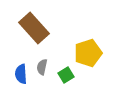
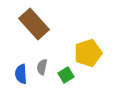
brown rectangle: moved 4 px up
